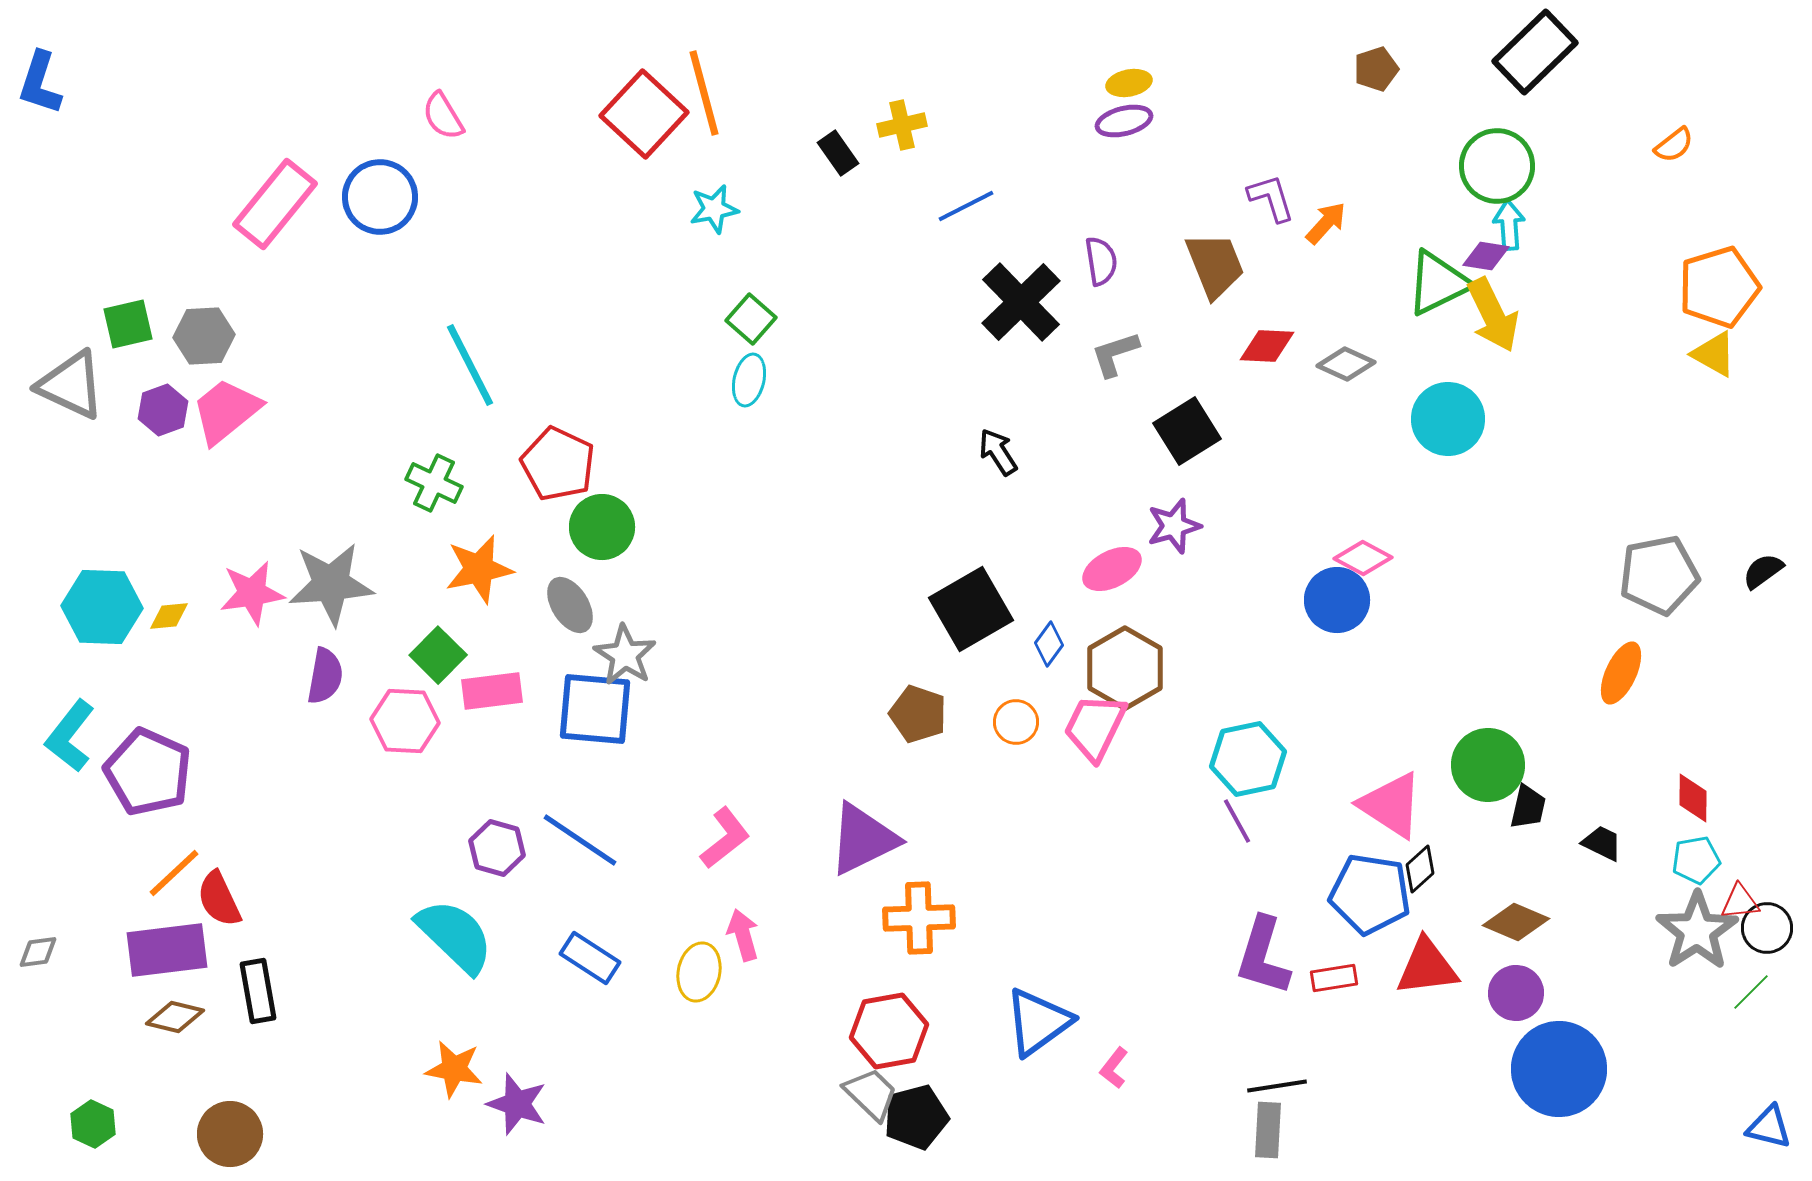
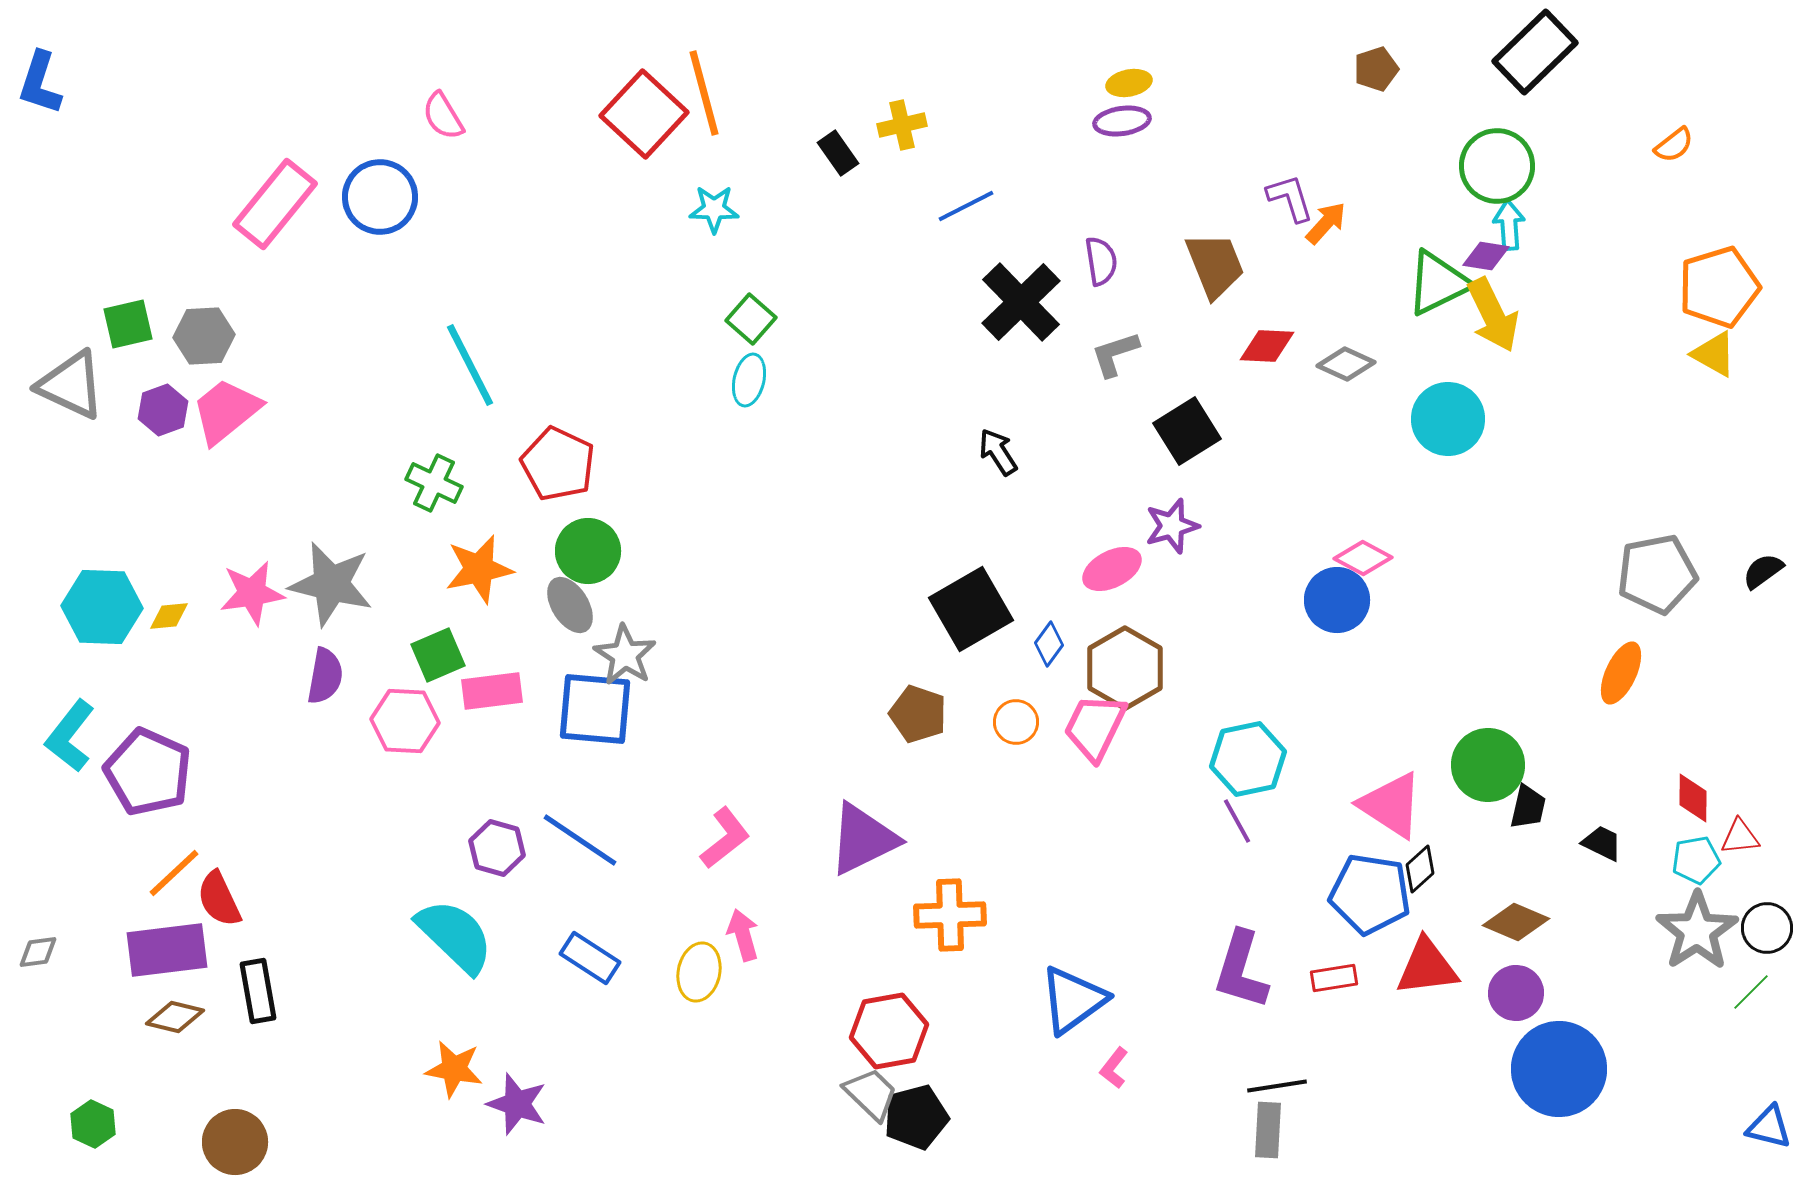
purple ellipse at (1124, 121): moved 2 px left; rotated 6 degrees clockwise
purple L-shape at (1271, 198): moved 19 px right
cyan star at (714, 209): rotated 12 degrees clockwise
purple star at (1174, 526): moved 2 px left
green circle at (602, 527): moved 14 px left, 24 px down
gray pentagon at (1659, 575): moved 2 px left, 1 px up
gray star at (331, 584): rotated 18 degrees clockwise
green square at (438, 655): rotated 22 degrees clockwise
red triangle at (1740, 902): moved 65 px up
orange cross at (919, 918): moved 31 px right, 3 px up
purple L-shape at (1263, 956): moved 22 px left, 14 px down
blue triangle at (1038, 1022): moved 35 px right, 22 px up
brown circle at (230, 1134): moved 5 px right, 8 px down
